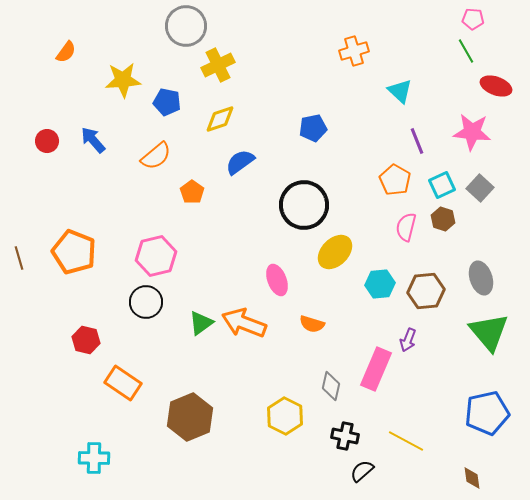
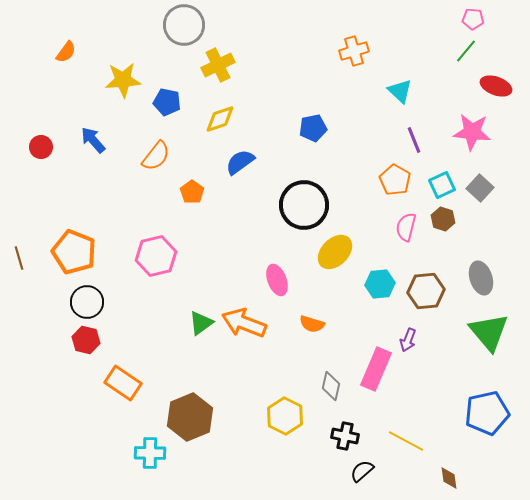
gray circle at (186, 26): moved 2 px left, 1 px up
green line at (466, 51): rotated 70 degrees clockwise
red circle at (47, 141): moved 6 px left, 6 px down
purple line at (417, 141): moved 3 px left, 1 px up
orange semicircle at (156, 156): rotated 12 degrees counterclockwise
black circle at (146, 302): moved 59 px left
cyan cross at (94, 458): moved 56 px right, 5 px up
brown diamond at (472, 478): moved 23 px left
